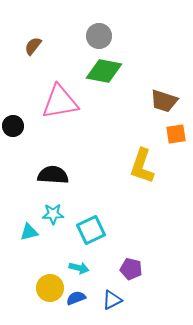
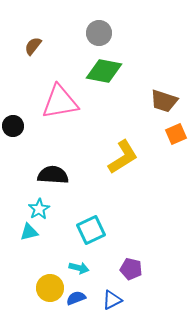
gray circle: moved 3 px up
orange square: rotated 15 degrees counterclockwise
yellow L-shape: moved 19 px left, 9 px up; rotated 141 degrees counterclockwise
cyan star: moved 14 px left, 5 px up; rotated 30 degrees counterclockwise
